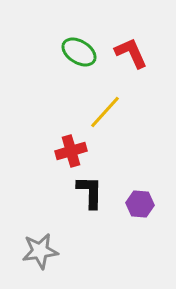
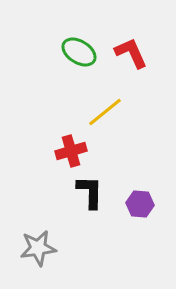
yellow line: rotated 9 degrees clockwise
gray star: moved 2 px left, 3 px up
